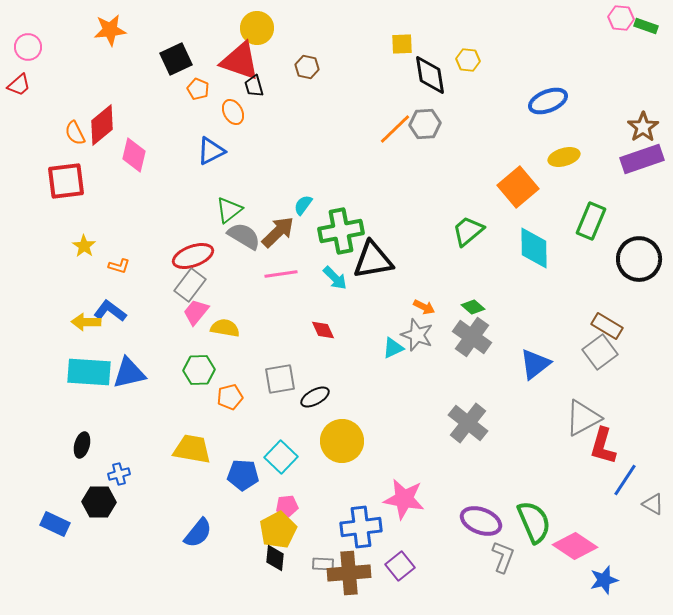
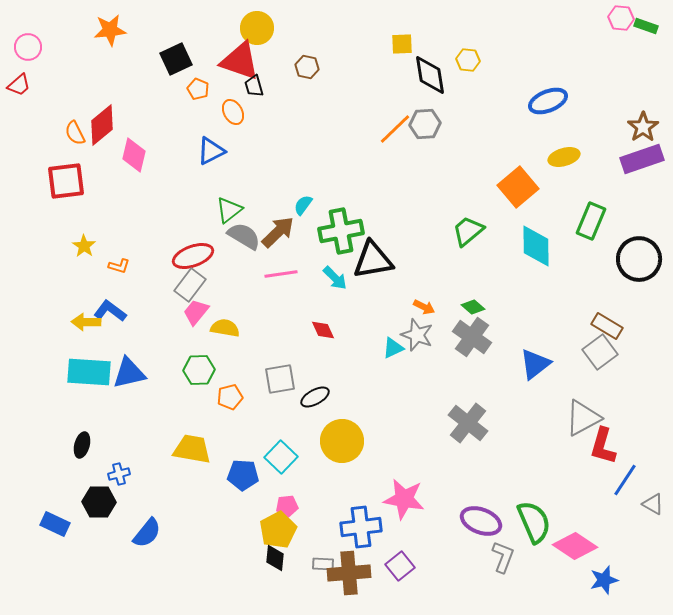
cyan diamond at (534, 248): moved 2 px right, 2 px up
blue semicircle at (198, 533): moved 51 px left
